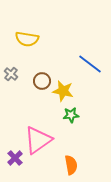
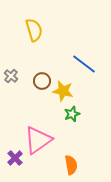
yellow semicircle: moved 7 px right, 9 px up; rotated 115 degrees counterclockwise
blue line: moved 6 px left
gray cross: moved 2 px down
green star: moved 1 px right, 1 px up; rotated 14 degrees counterclockwise
